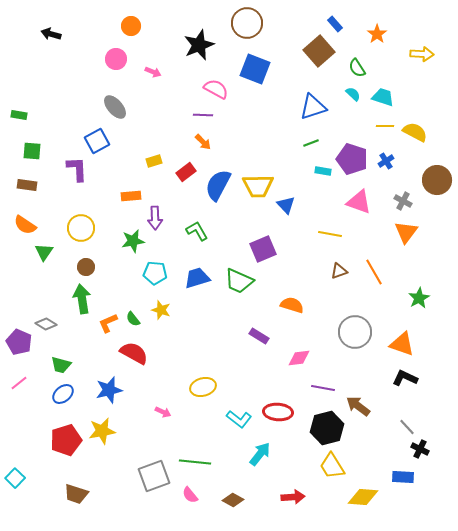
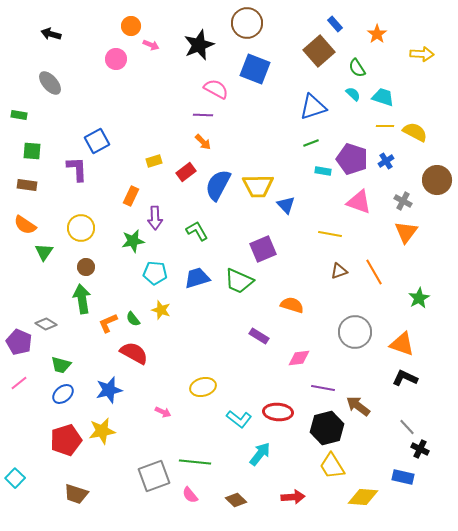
pink arrow at (153, 72): moved 2 px left, 27 px up
gray ellipse at (115, 107): moved 65 px left, 24 px up
orange rectangle at (131, 196): rotated 60 degrees counterclockwise
blue rectangle at (403, 477): rotated 10 degrees clockwise
brown diamond at (233, 500): moved 3 px right; rotated 15 degrees clockwise
